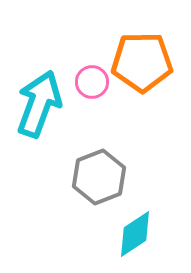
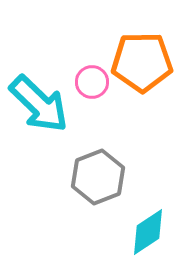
cyan arrow: rotated 114 degrees clockwise
gray hexagon: moved 1 px left
cyan diamond: moved 13 px right, 2 px up
